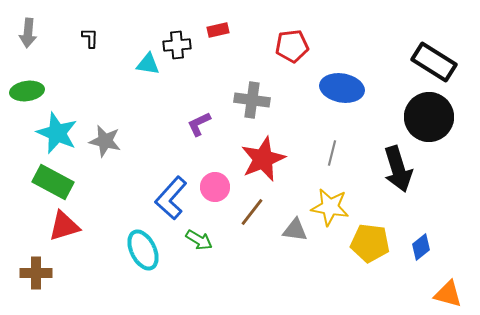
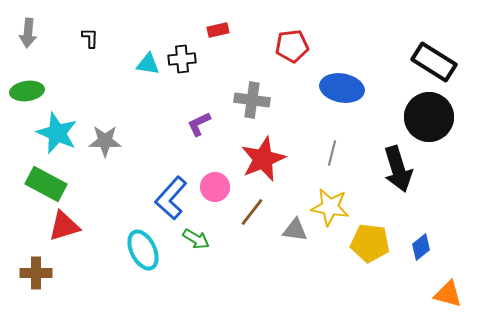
black cross: moved 5 px right, 14 px down
gray star: rotated 12 degrees counterclockwise
green rectangle: moved 7 px left, 2 px down
green arrow: moved 3 px left, 1 px up
